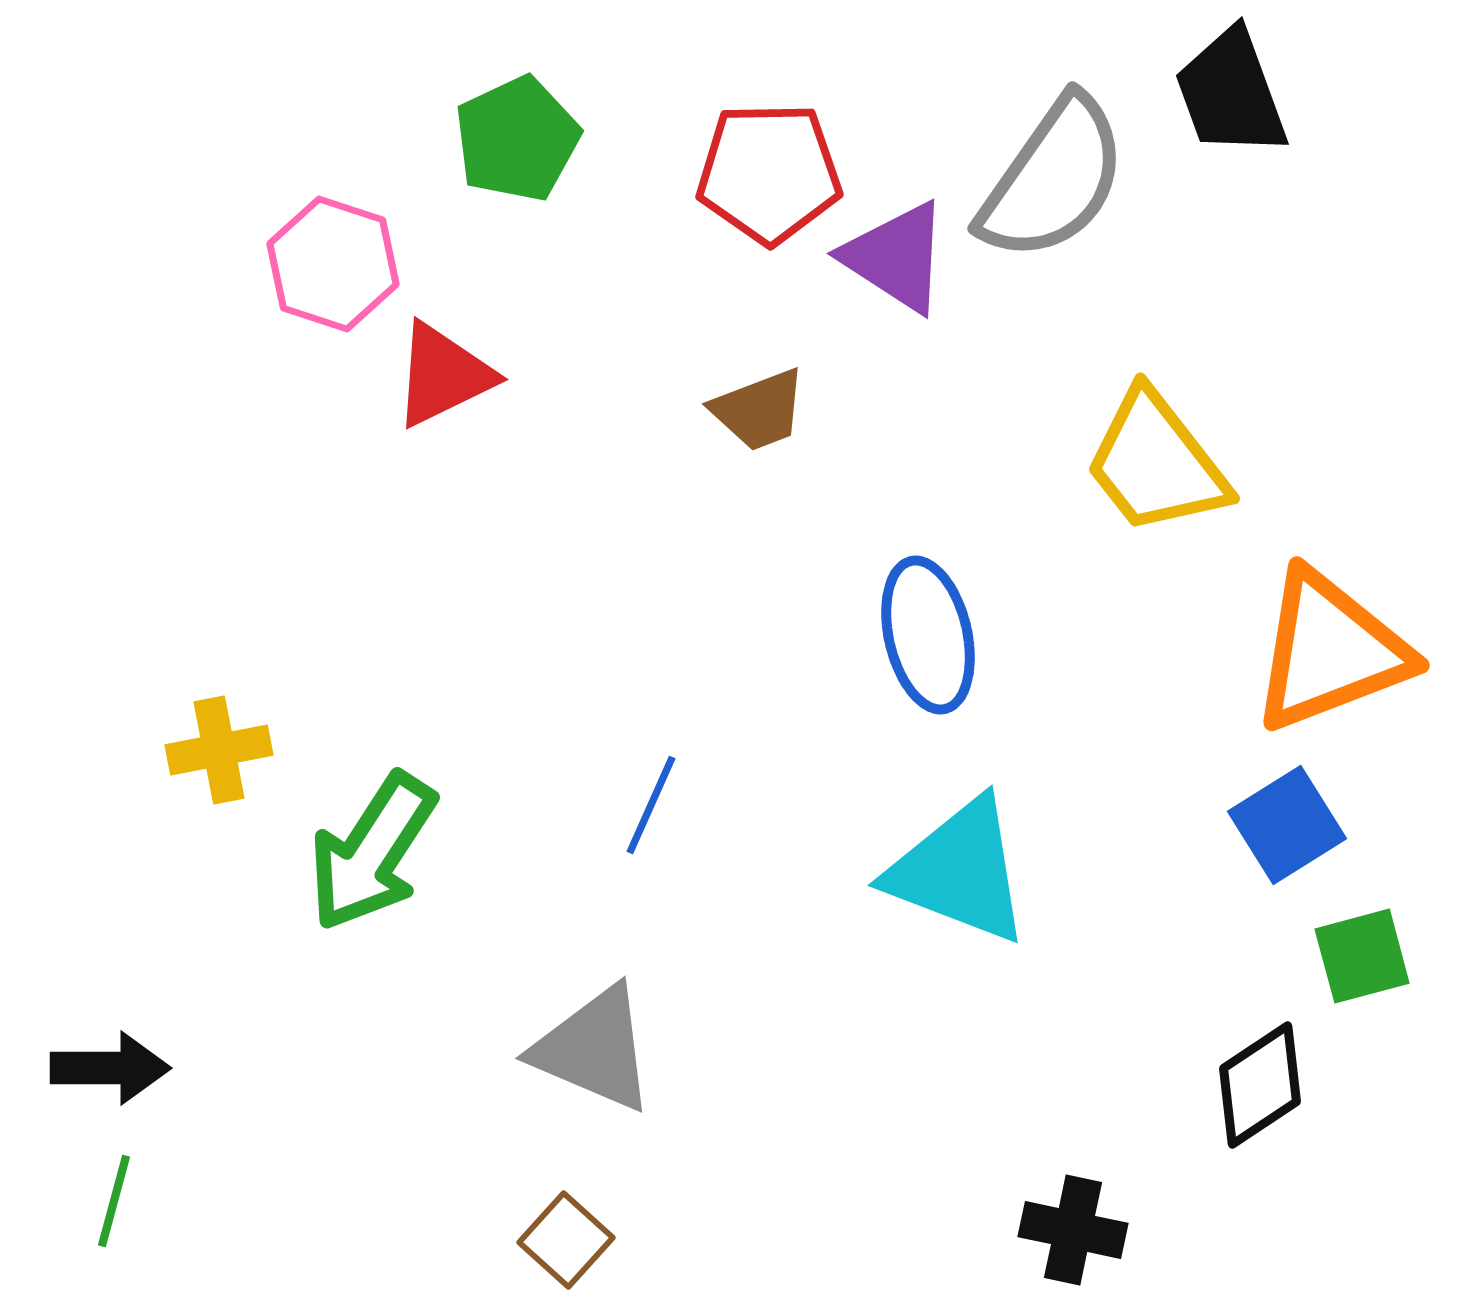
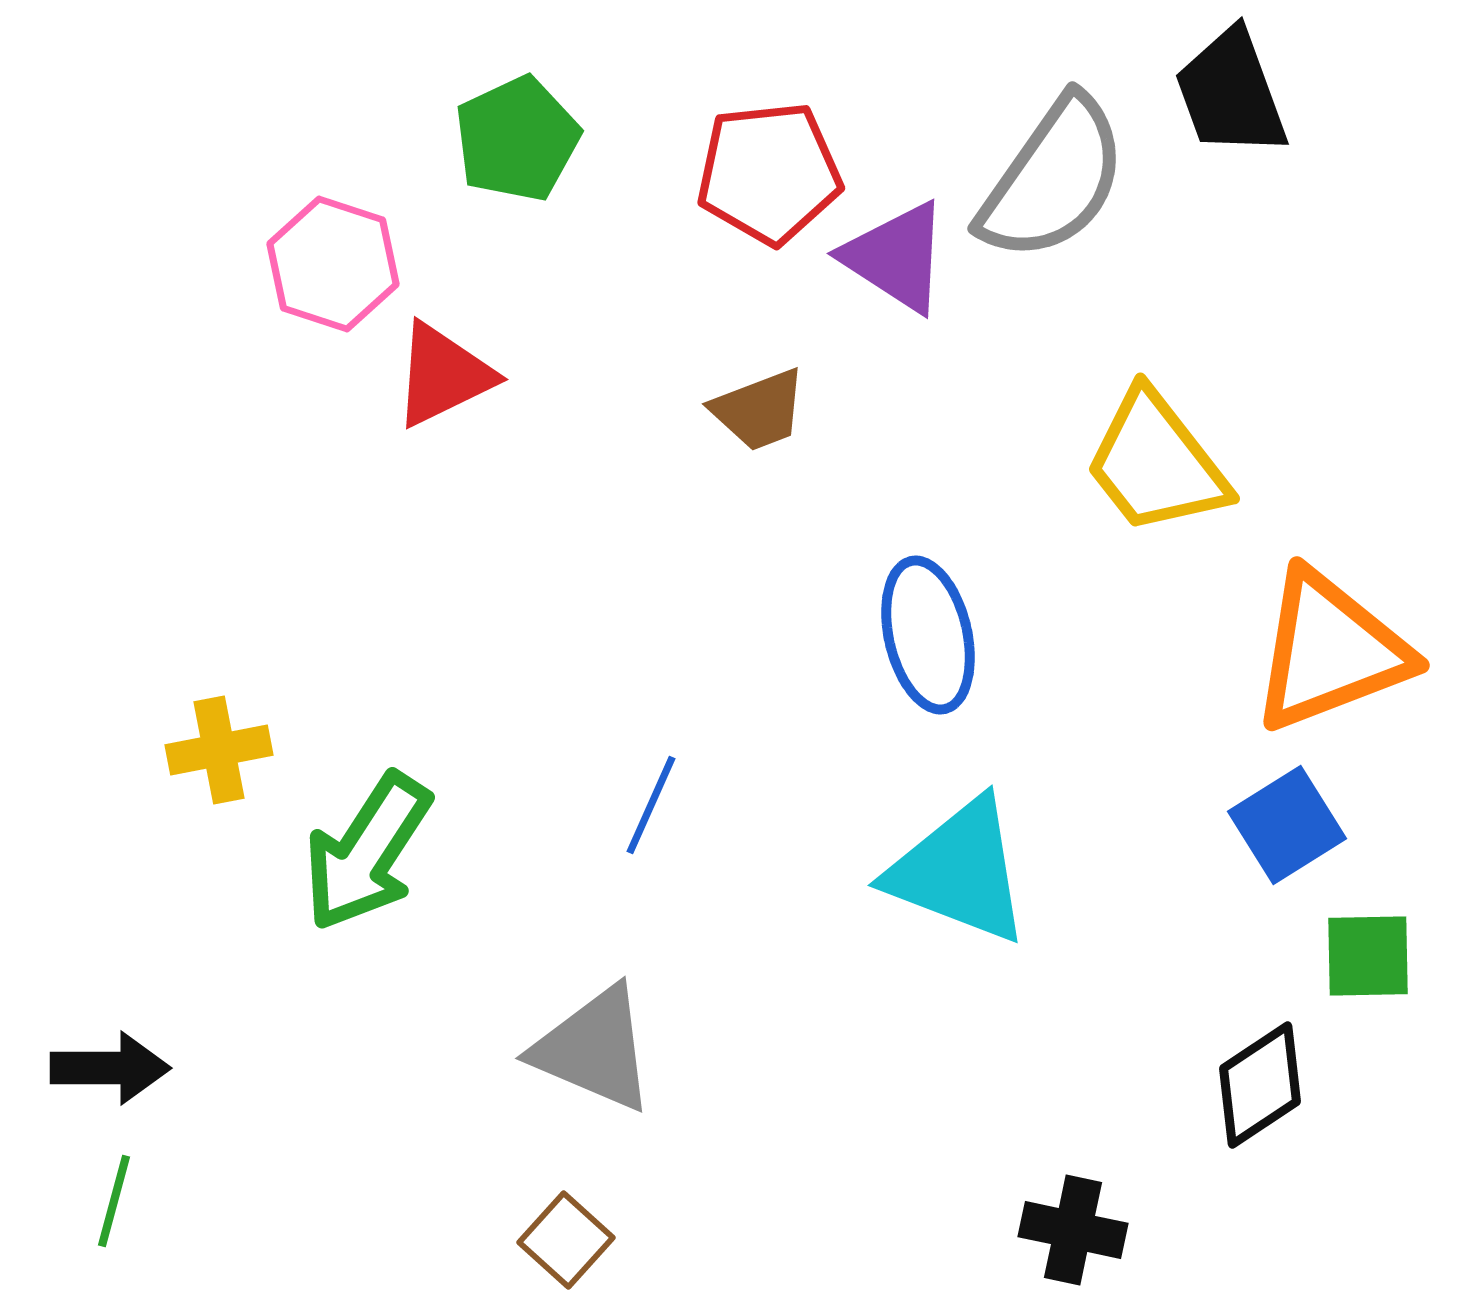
red pentagon: rotated 5 degrees counterclockwise
green arrow: moved 5 px left
green square: moved 6 px right; rotated 14 degrees clockwise
